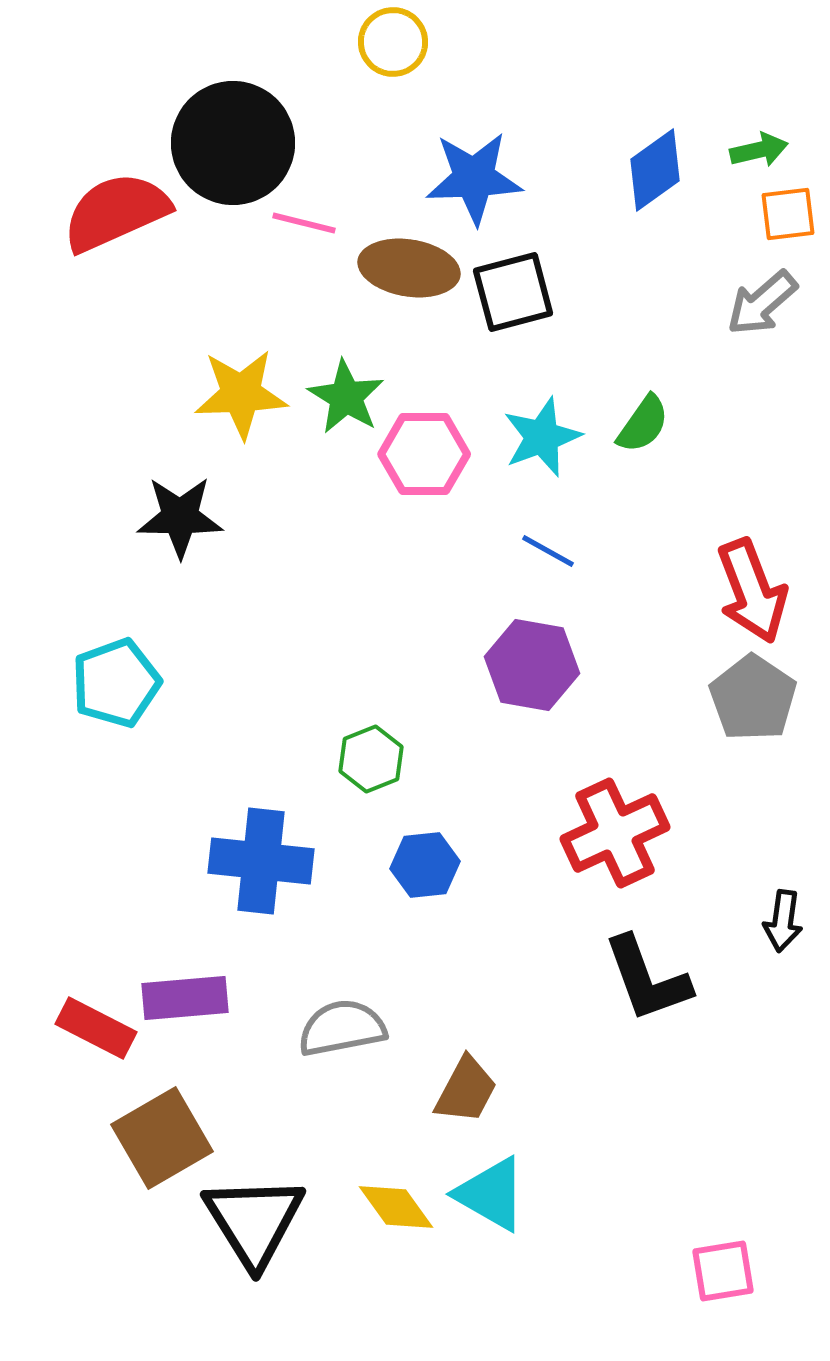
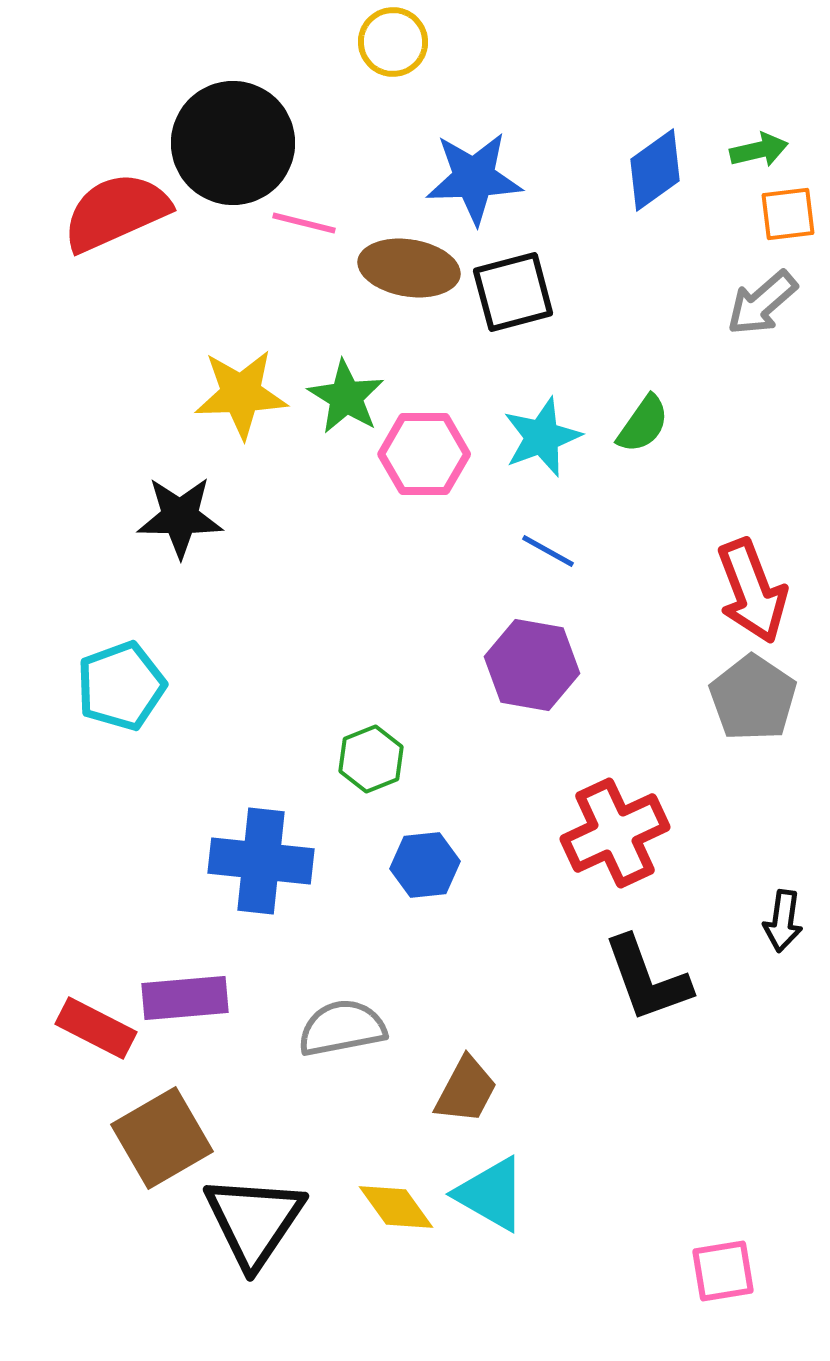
cyan pentagon: moved 5 px right, 3 px down
black triangle: rotated 6 degrees clockwise
